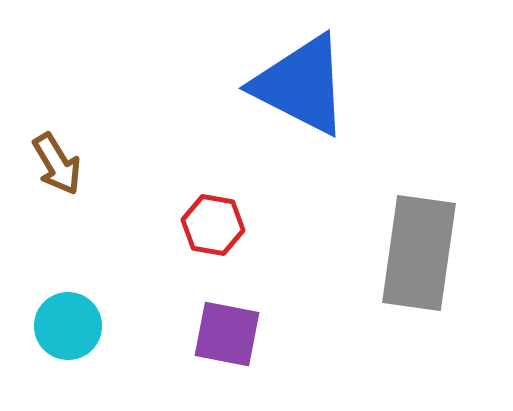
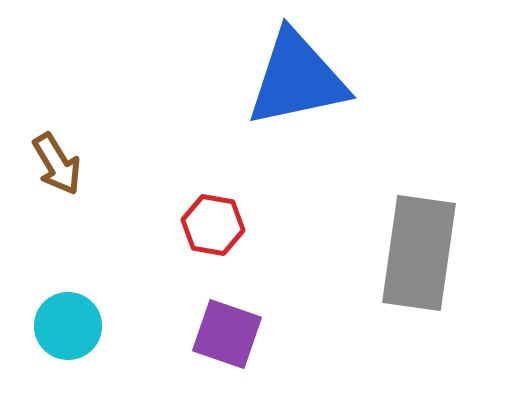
blue triangle: moved 4 px left, 6 px up; rotated 39 degrees counterclockwise
purple square: rotated 8 degrees clockwise
